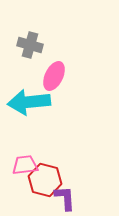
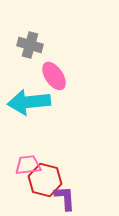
pink ellipse: rotated 60 degrees counterclockwise
pink trapezoid: moved 3 px right
